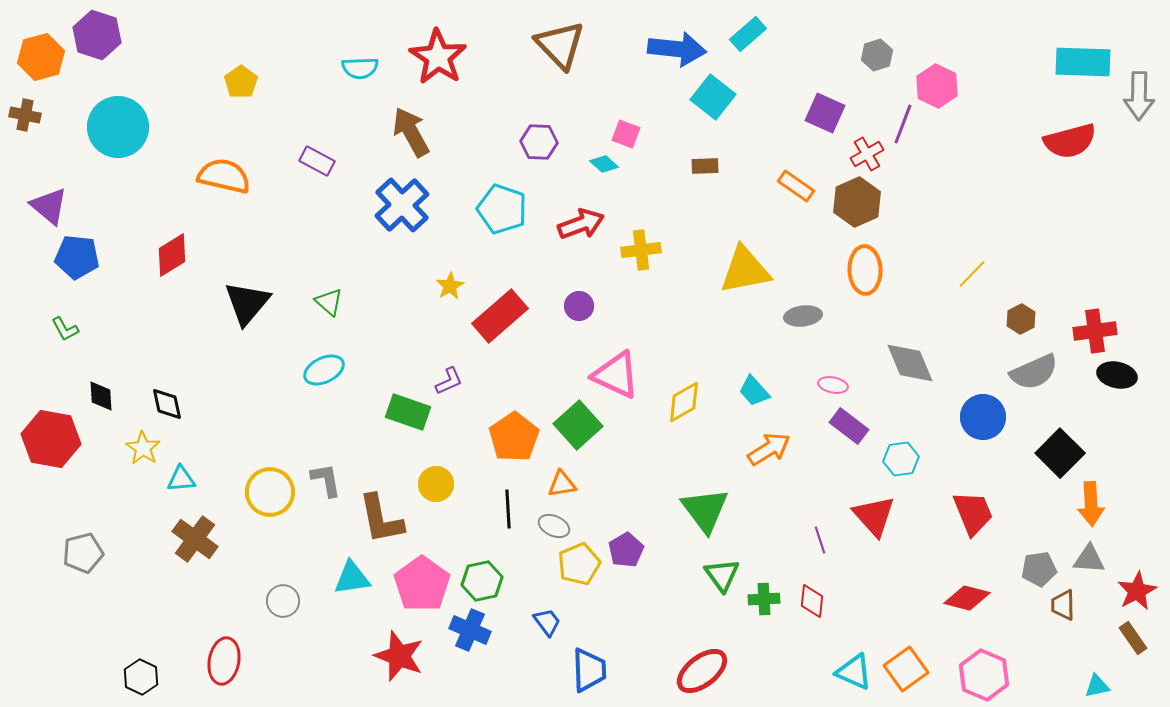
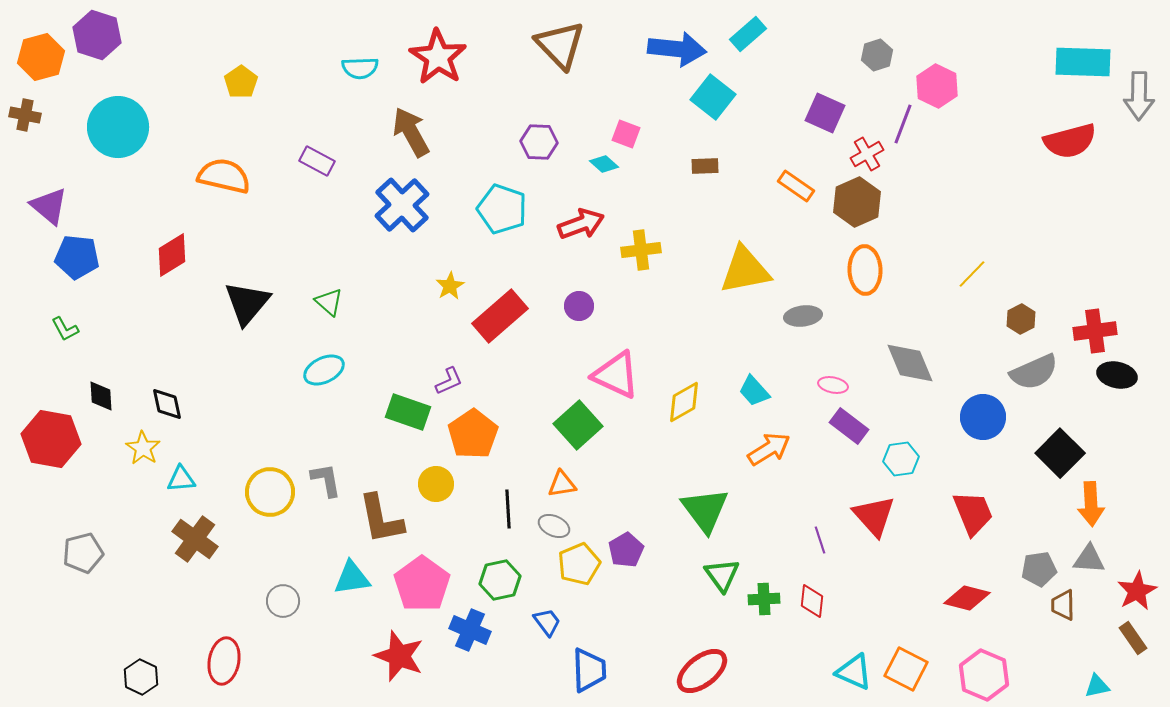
orange pentagon at (514, 437): moved 41 px left, 3 px up
green hexagon at (482, 581): moved 18 px right, 1 px up
orange square at (906, 669): rotated 27 degrees counterclockwise
